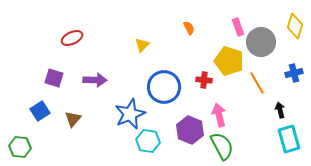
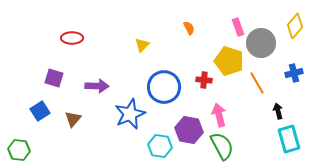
yellow diamond: rotated 25 degrees clockwise
red ellipse: rotated 25 degrees clockwise
gray circle: moved 1 px down
purple arrow: moved 2 px right, 6 px down
black arrow: moved 2 px left, 1 px down
purple hexagon: moved 1 px left; rotated 12 degrees counterclockwise
cyan hexagon: moved 12 px right, 5 px down
green hexagon: moved 1 px left, 3 px down
